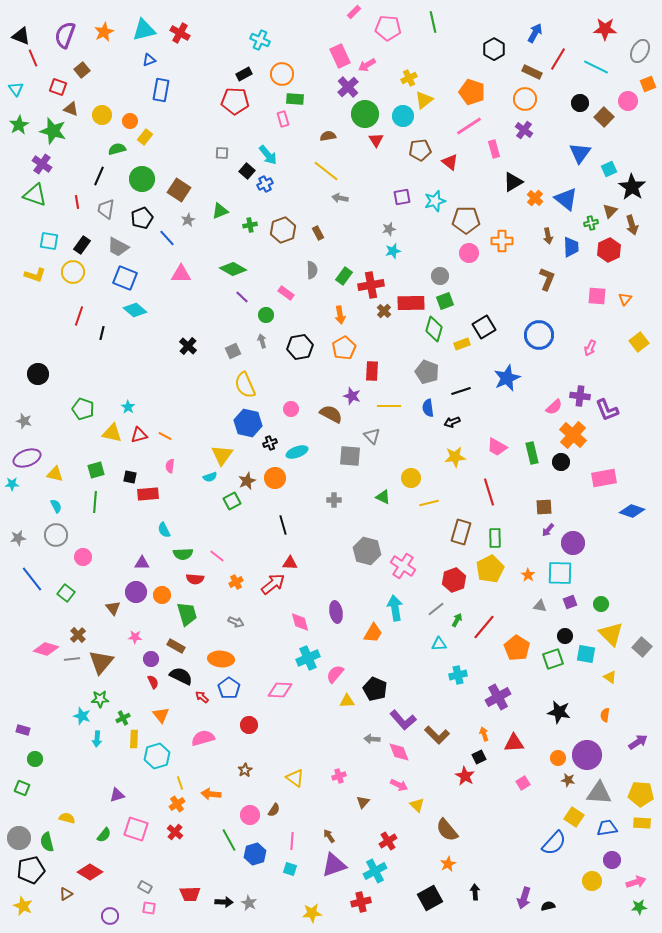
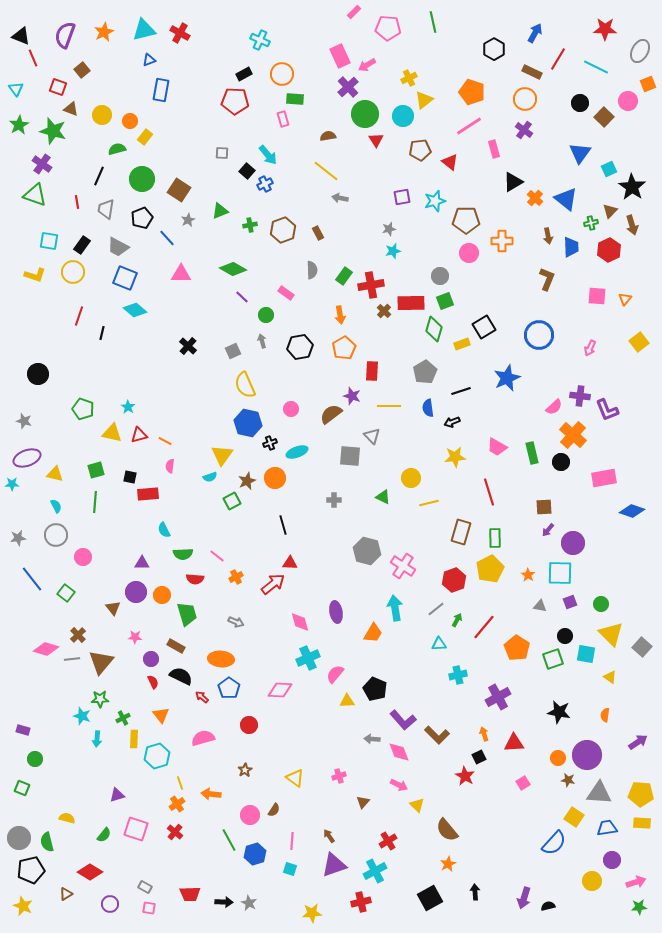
gray pentagon at (427, 372): moved 2 px left; rotated 20 degrees clockwise
brown semicircle at (331, 414): rotated 65 degrees counterclockwise
orange line at (165, 436): moved 5 px down
orange cross at (236, 582): moved 5 px up
purple circle at (110, 916): moved 12 px up
